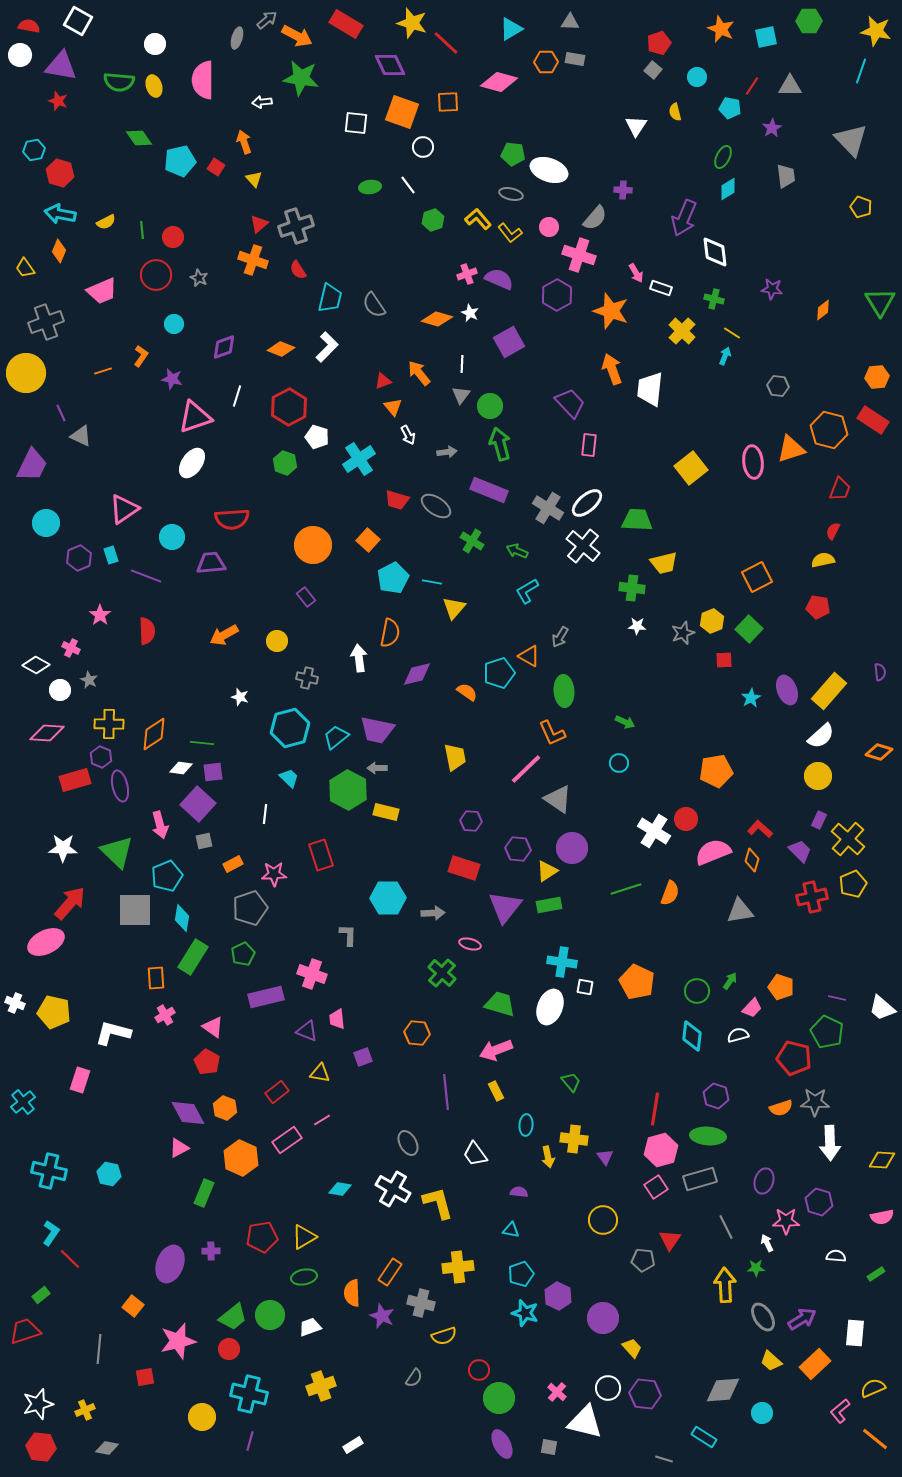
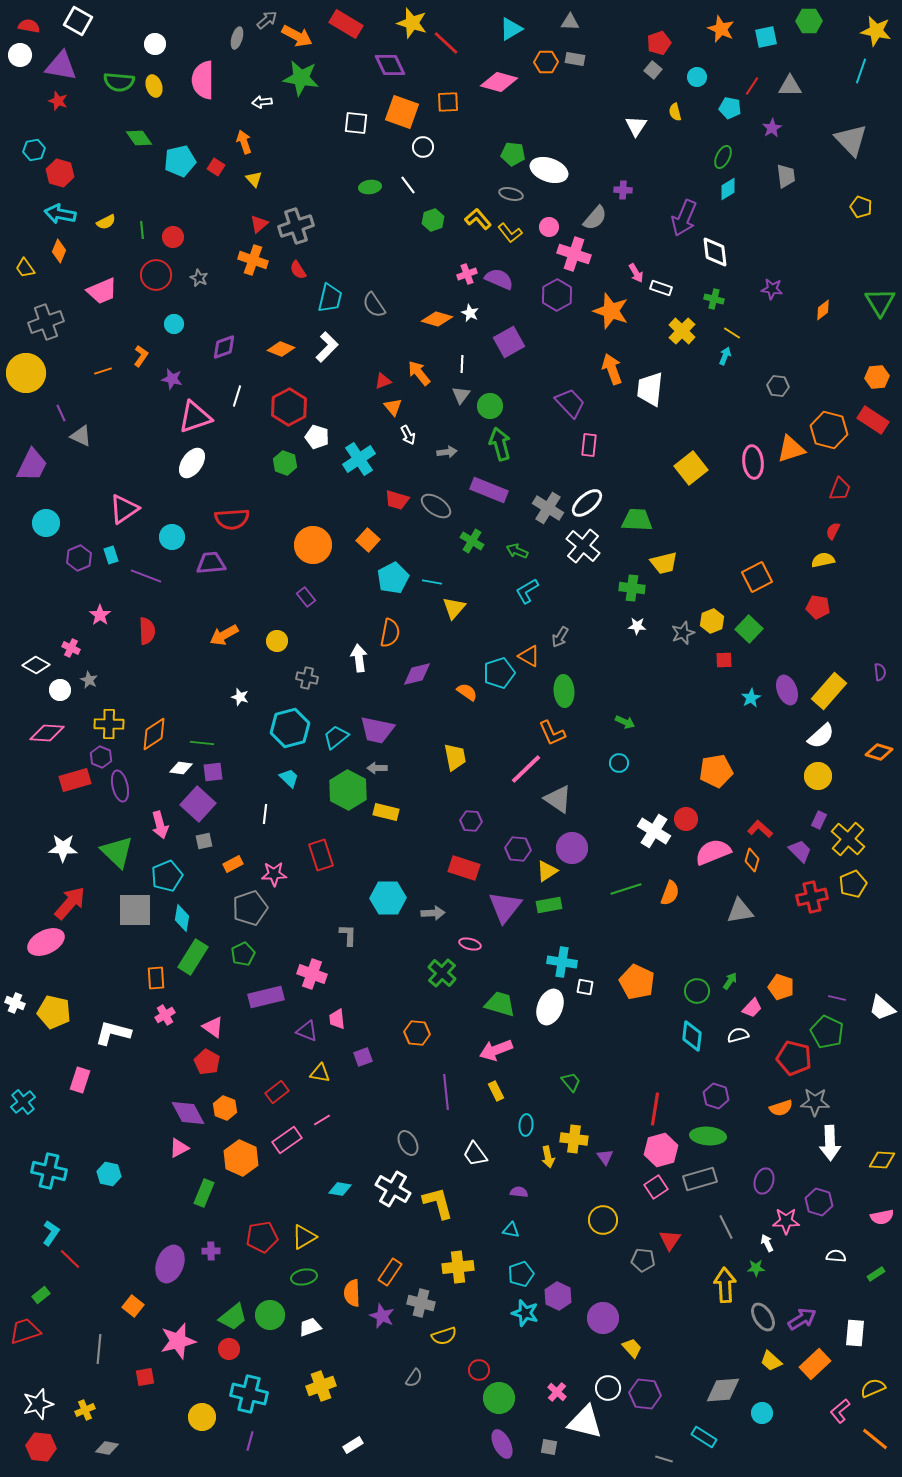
pink cross at (579, 255): moved 5 px left, 1 px up
